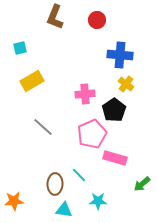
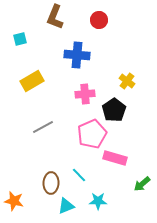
red circle: moved 2 px right
cyan square: moved 9 px up
blue cross: moved 43 px left
yellow cross: moved 1 px right, 3 px up
gray line: rotated 70 degrees counterclockwise
brown ellipse: moved 4 px left, 1 px up
orange star: rotated 18 degrees clockwise
cyan triangle: moved 2 px right, 4 px up; rotated 30 degrees counterclockwise
